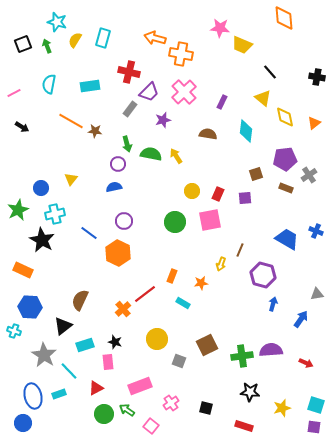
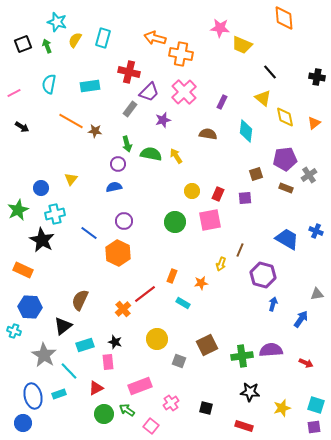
purple square at (314, 427): rotated 16 degrees counterclockwise
